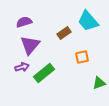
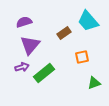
green triangle: moved 5 px left
